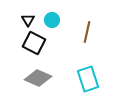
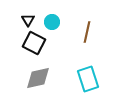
cyan circle: moved 2 px down
gray diamond: rotated 36 degrees counterclockwise
